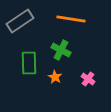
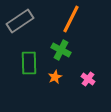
orange line: rotated 72 degrees counterclockwise
orange star: rotated 16 degrees clockwise
